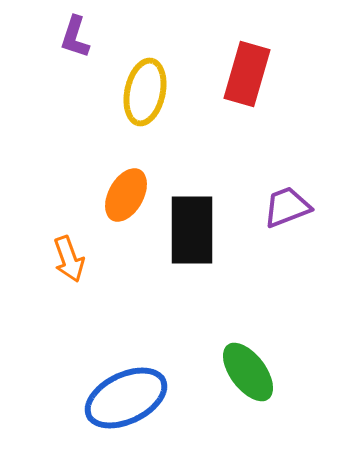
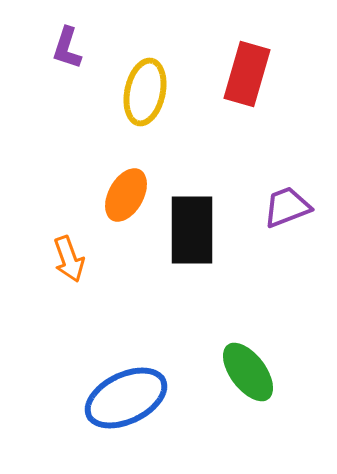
purple L-shape: moved 8 px left, 11 px down
